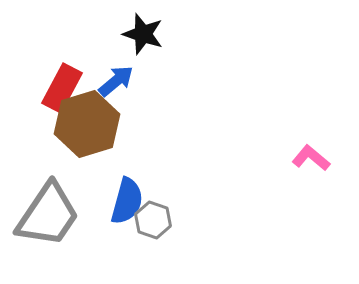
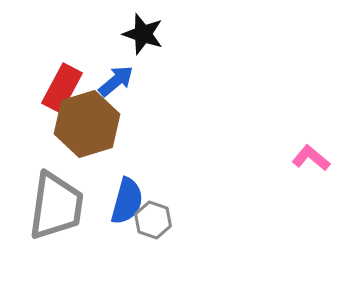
gray trapezoid: moved 8 px right, 9 px up; rotated 26 degrees counterclockwise
